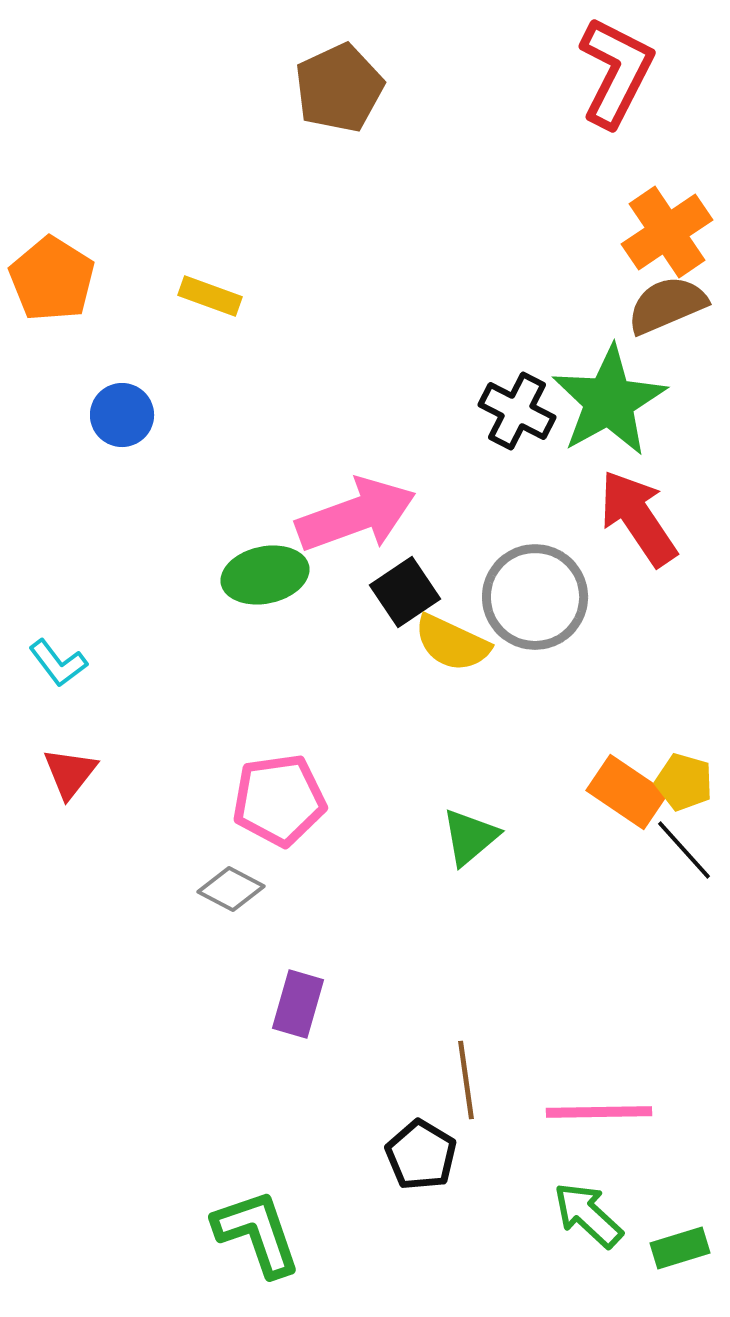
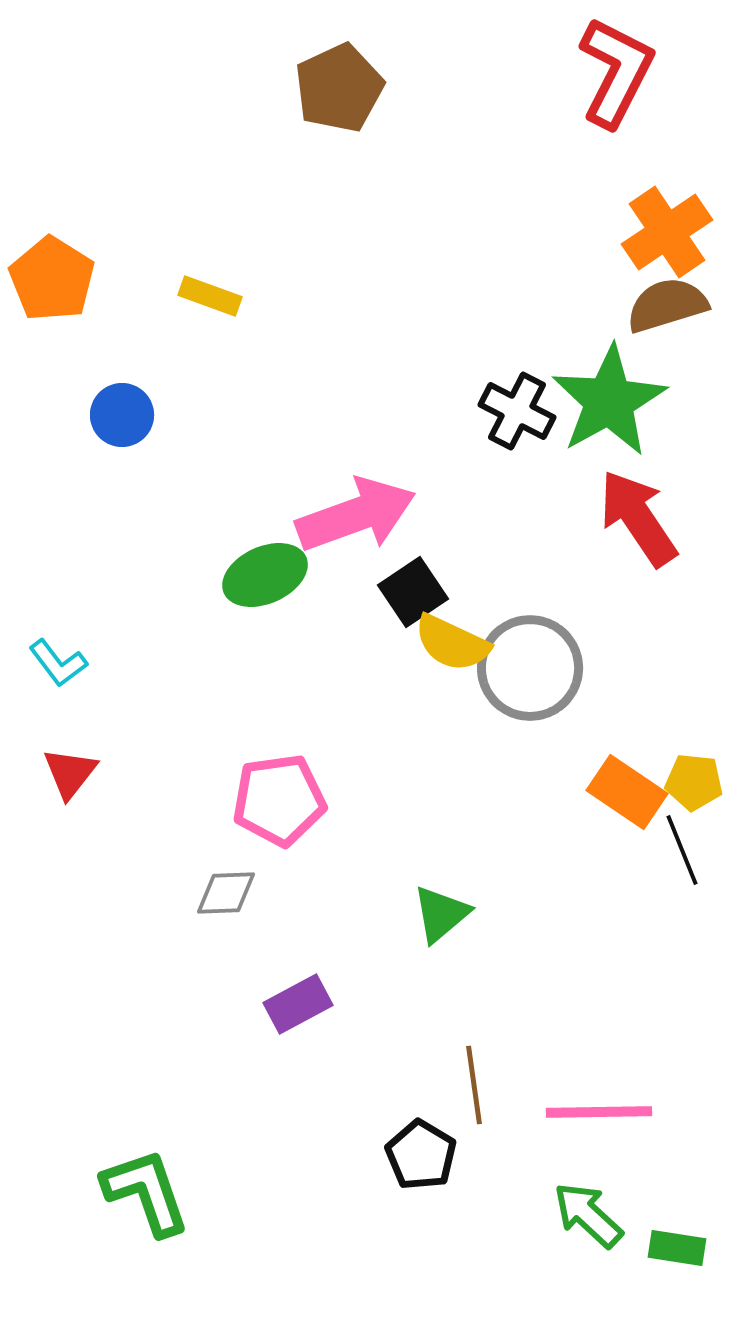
brown semicircle: rotated 6 degrees clockwise
green ellipse: rotated 12 degrees counterclockwise
black square: moved 8 px right
gray circle: moved 5 px left, 71 px down
yellow pentagon: moved 10 px right; rotated 10 degrees counterclockwise
green triangle: moved 29 px left, 77 px down
black line: moved 2 px left; rotated 20 degrees clockwise
gray diamond: moved 5 px left, 4 px down; rotated 30 degrees counterclockwise
purple rectangle: rotated 46 degrees clockwise
brown line: moved 8 px right, 5 px down
green L-shape: moved 111 px left, 41 px up
green rectangle: moved 3 px left; rotated 26 degrees clockwise
